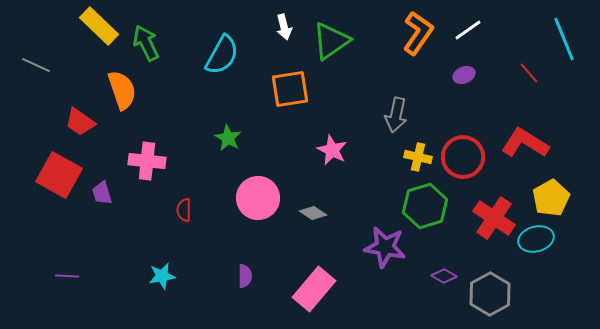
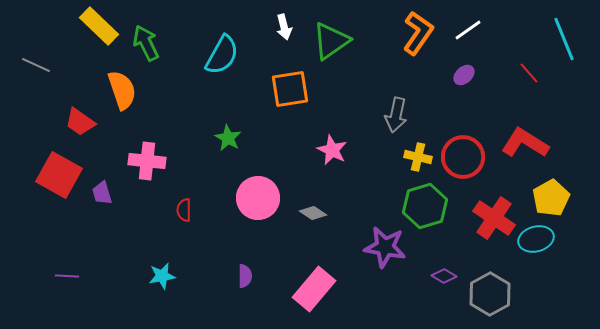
purple ellipse: rotated 20 degrees counterclockwise
